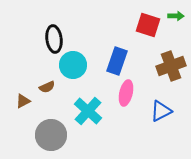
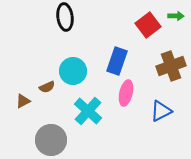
red square: rotated 35 degrees clockwise
black ellipse: moved 11 px right, 22 px up
cyan circle: moved 6 px down
gray circle: moved 5 px down
